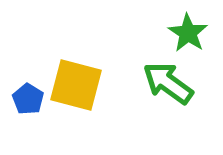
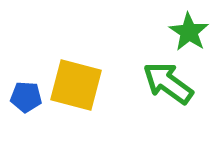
green star: moved 1 px right, 1 px up
blue pentagon: moved 2 px left, 2 px up; rotated 28 degrees counterclockwise
